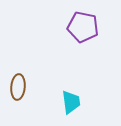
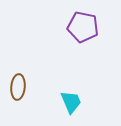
cyan trapezoid: rotated 15 degrees counterclockwise
